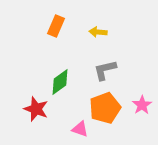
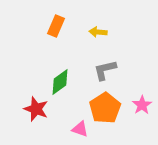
orange pentagon: rotated 12 degrees counterclockwise
